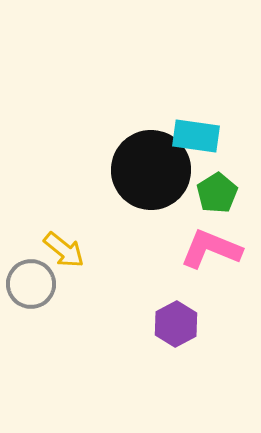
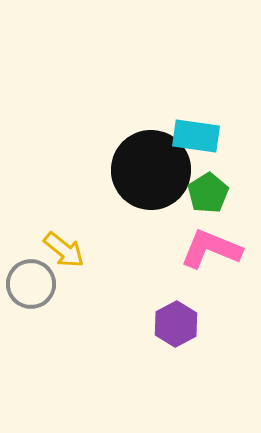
green pentagon: moved 9 px left
